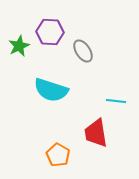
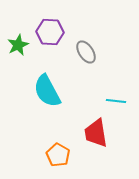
green star: moved 1 px left, 1 px up
gray ellipse: moved 3 px right, 1 px down
cyan semicircle: moved 4 px left, 1 px down; rotated 44 degrees clockwise
